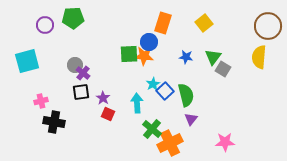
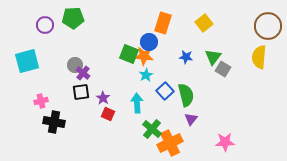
green square: rotated 24 degrees clockwise
cyan star: moved 7 px left, 9 px up
